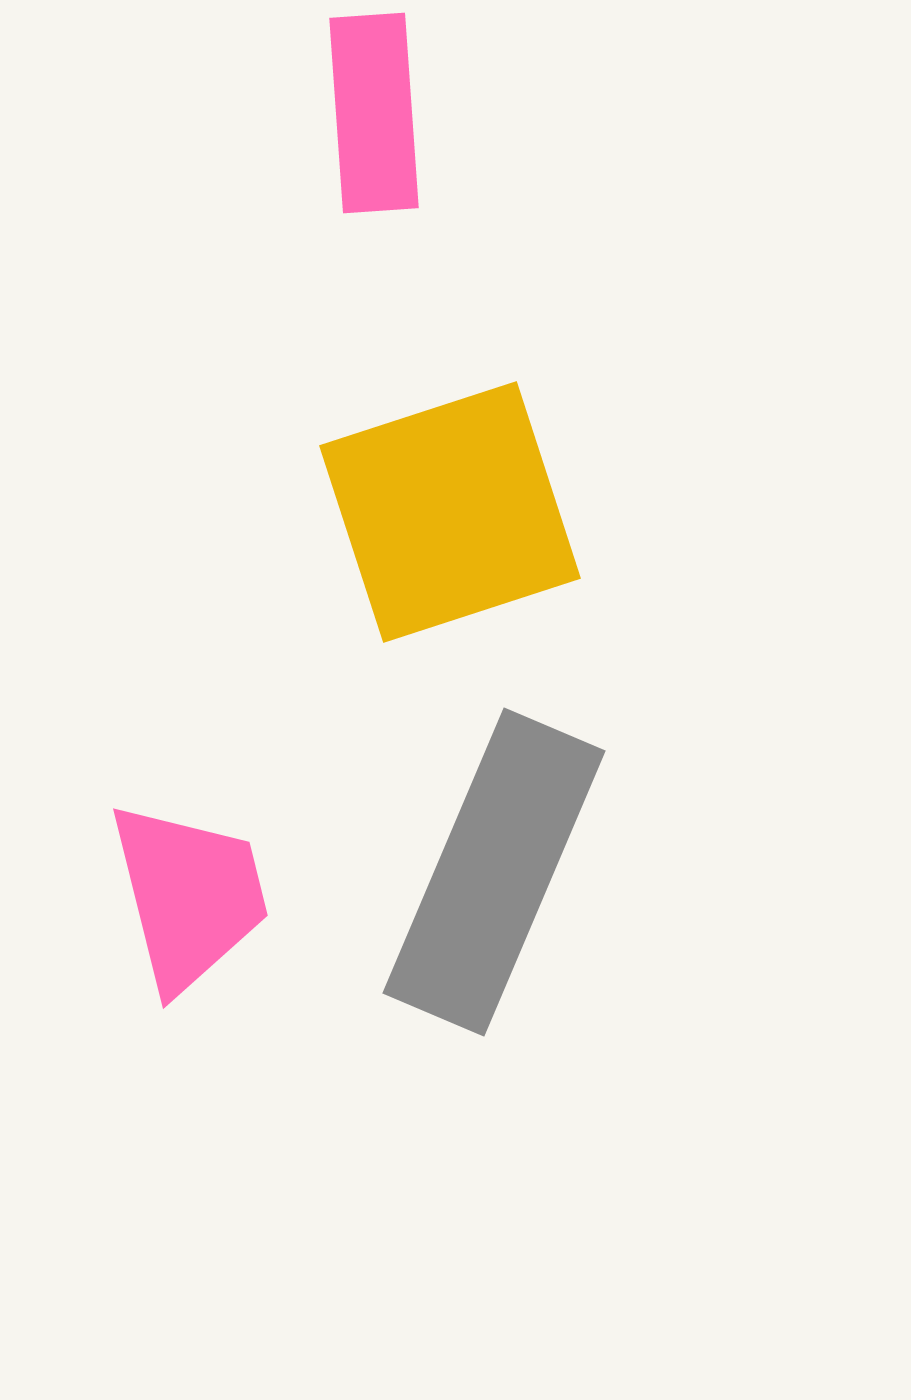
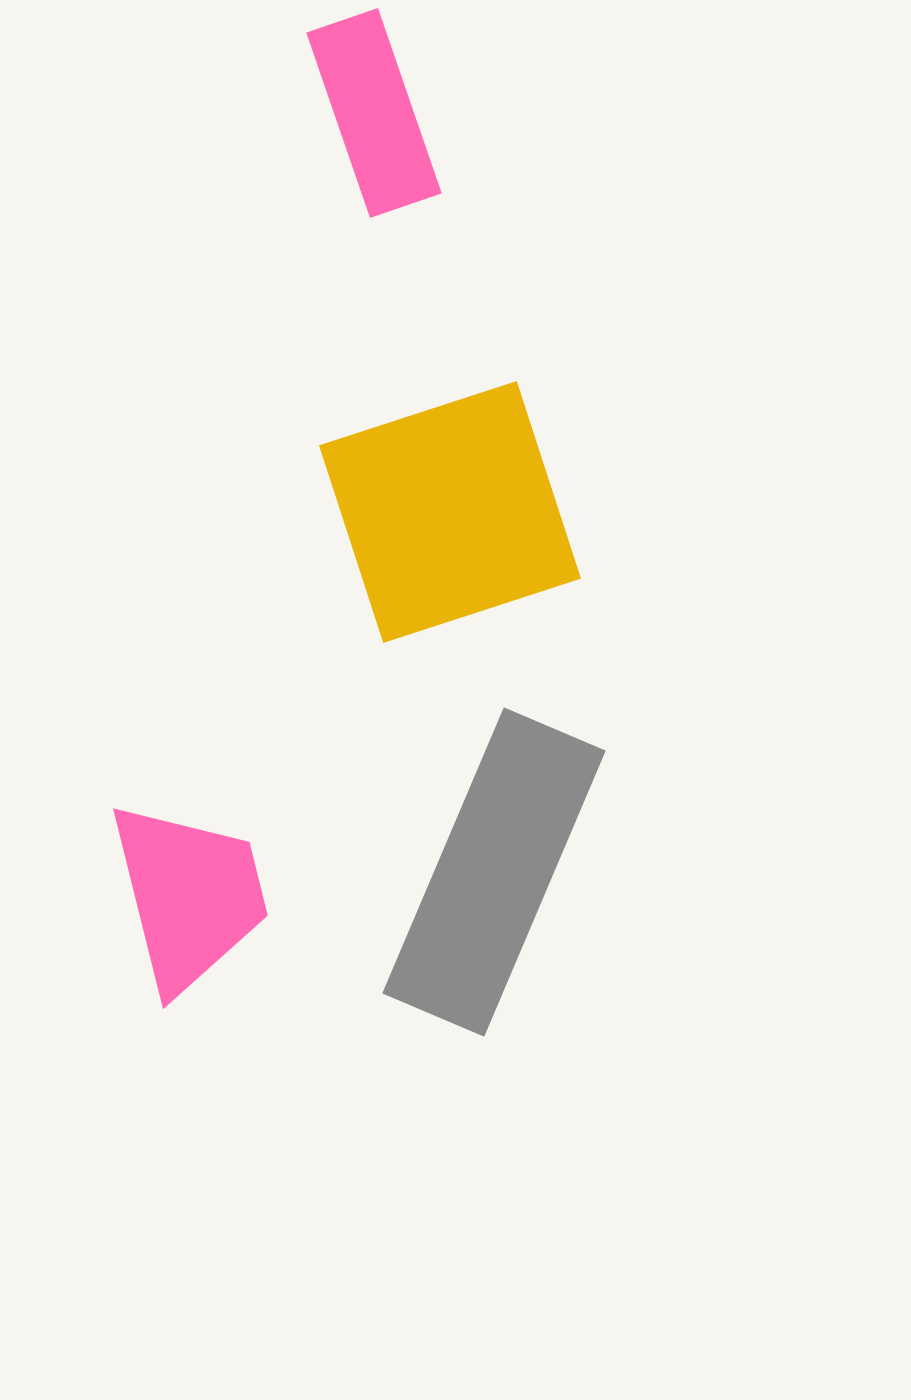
pink rectangle: rotated 15 degrees counterclockwise
